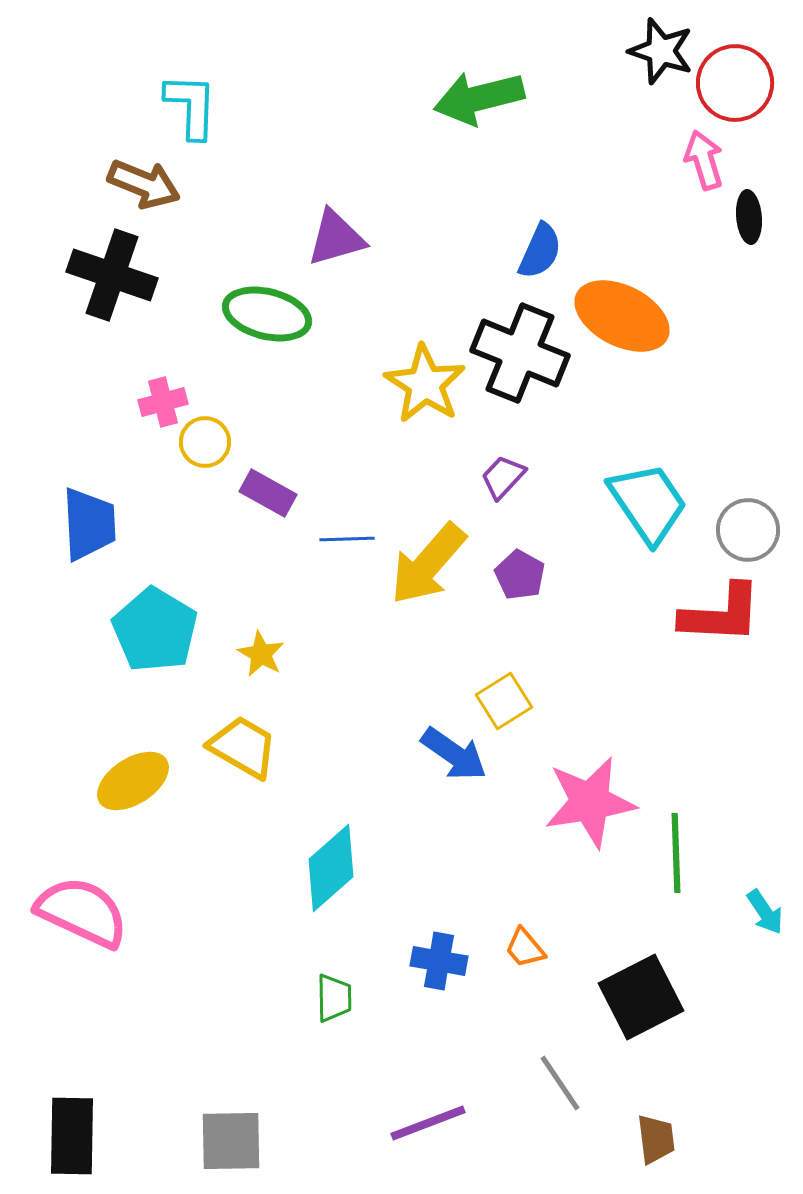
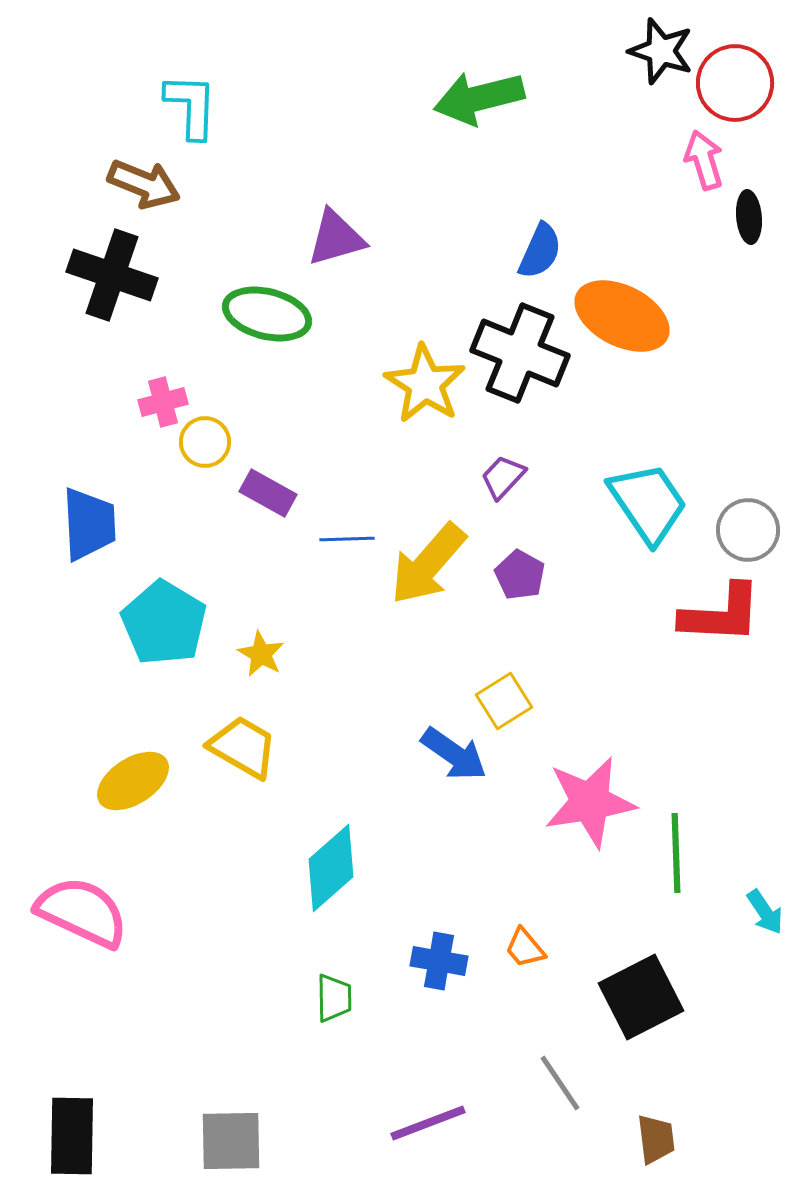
cyan pentagon at (155, 630): moved 9 px right, 7 px up
